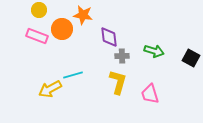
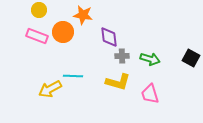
orange circle: moved 1 px right, 3 px down
green arrow: moved 4 px left, 8 px down
cyan line: moved 1 px down; rotated 18 degrees clockwise
yellow L-shape: rotated 90 degrees clockwise
